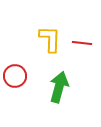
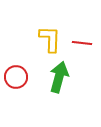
red circle: moved 1 px right, 1 px down
green arrow: moved 10 px up
